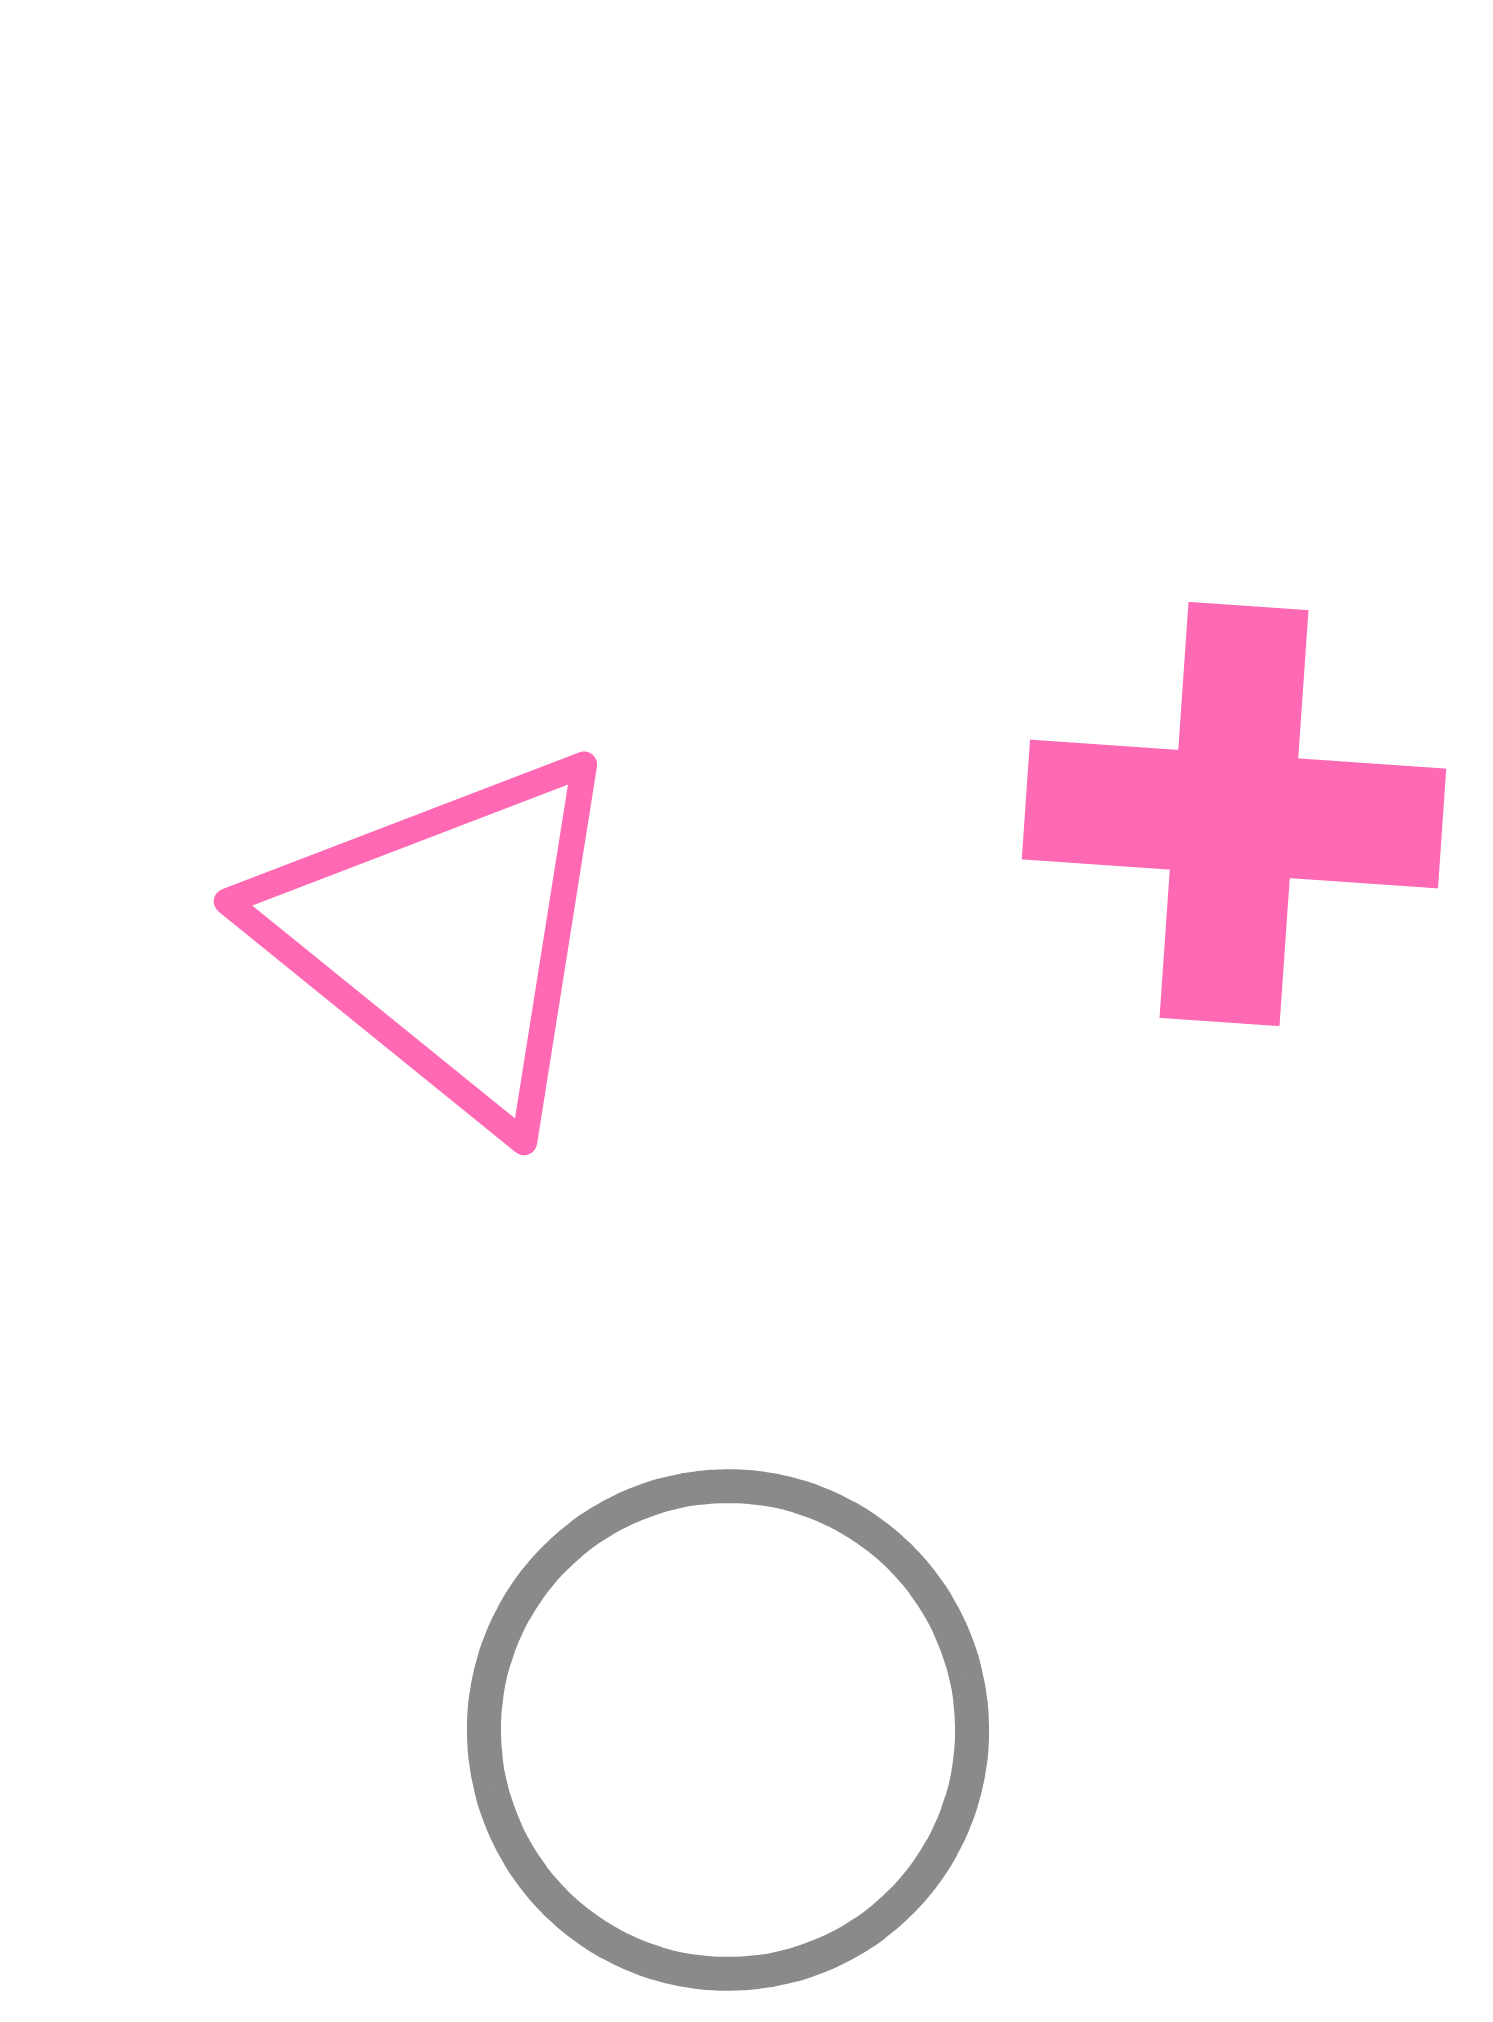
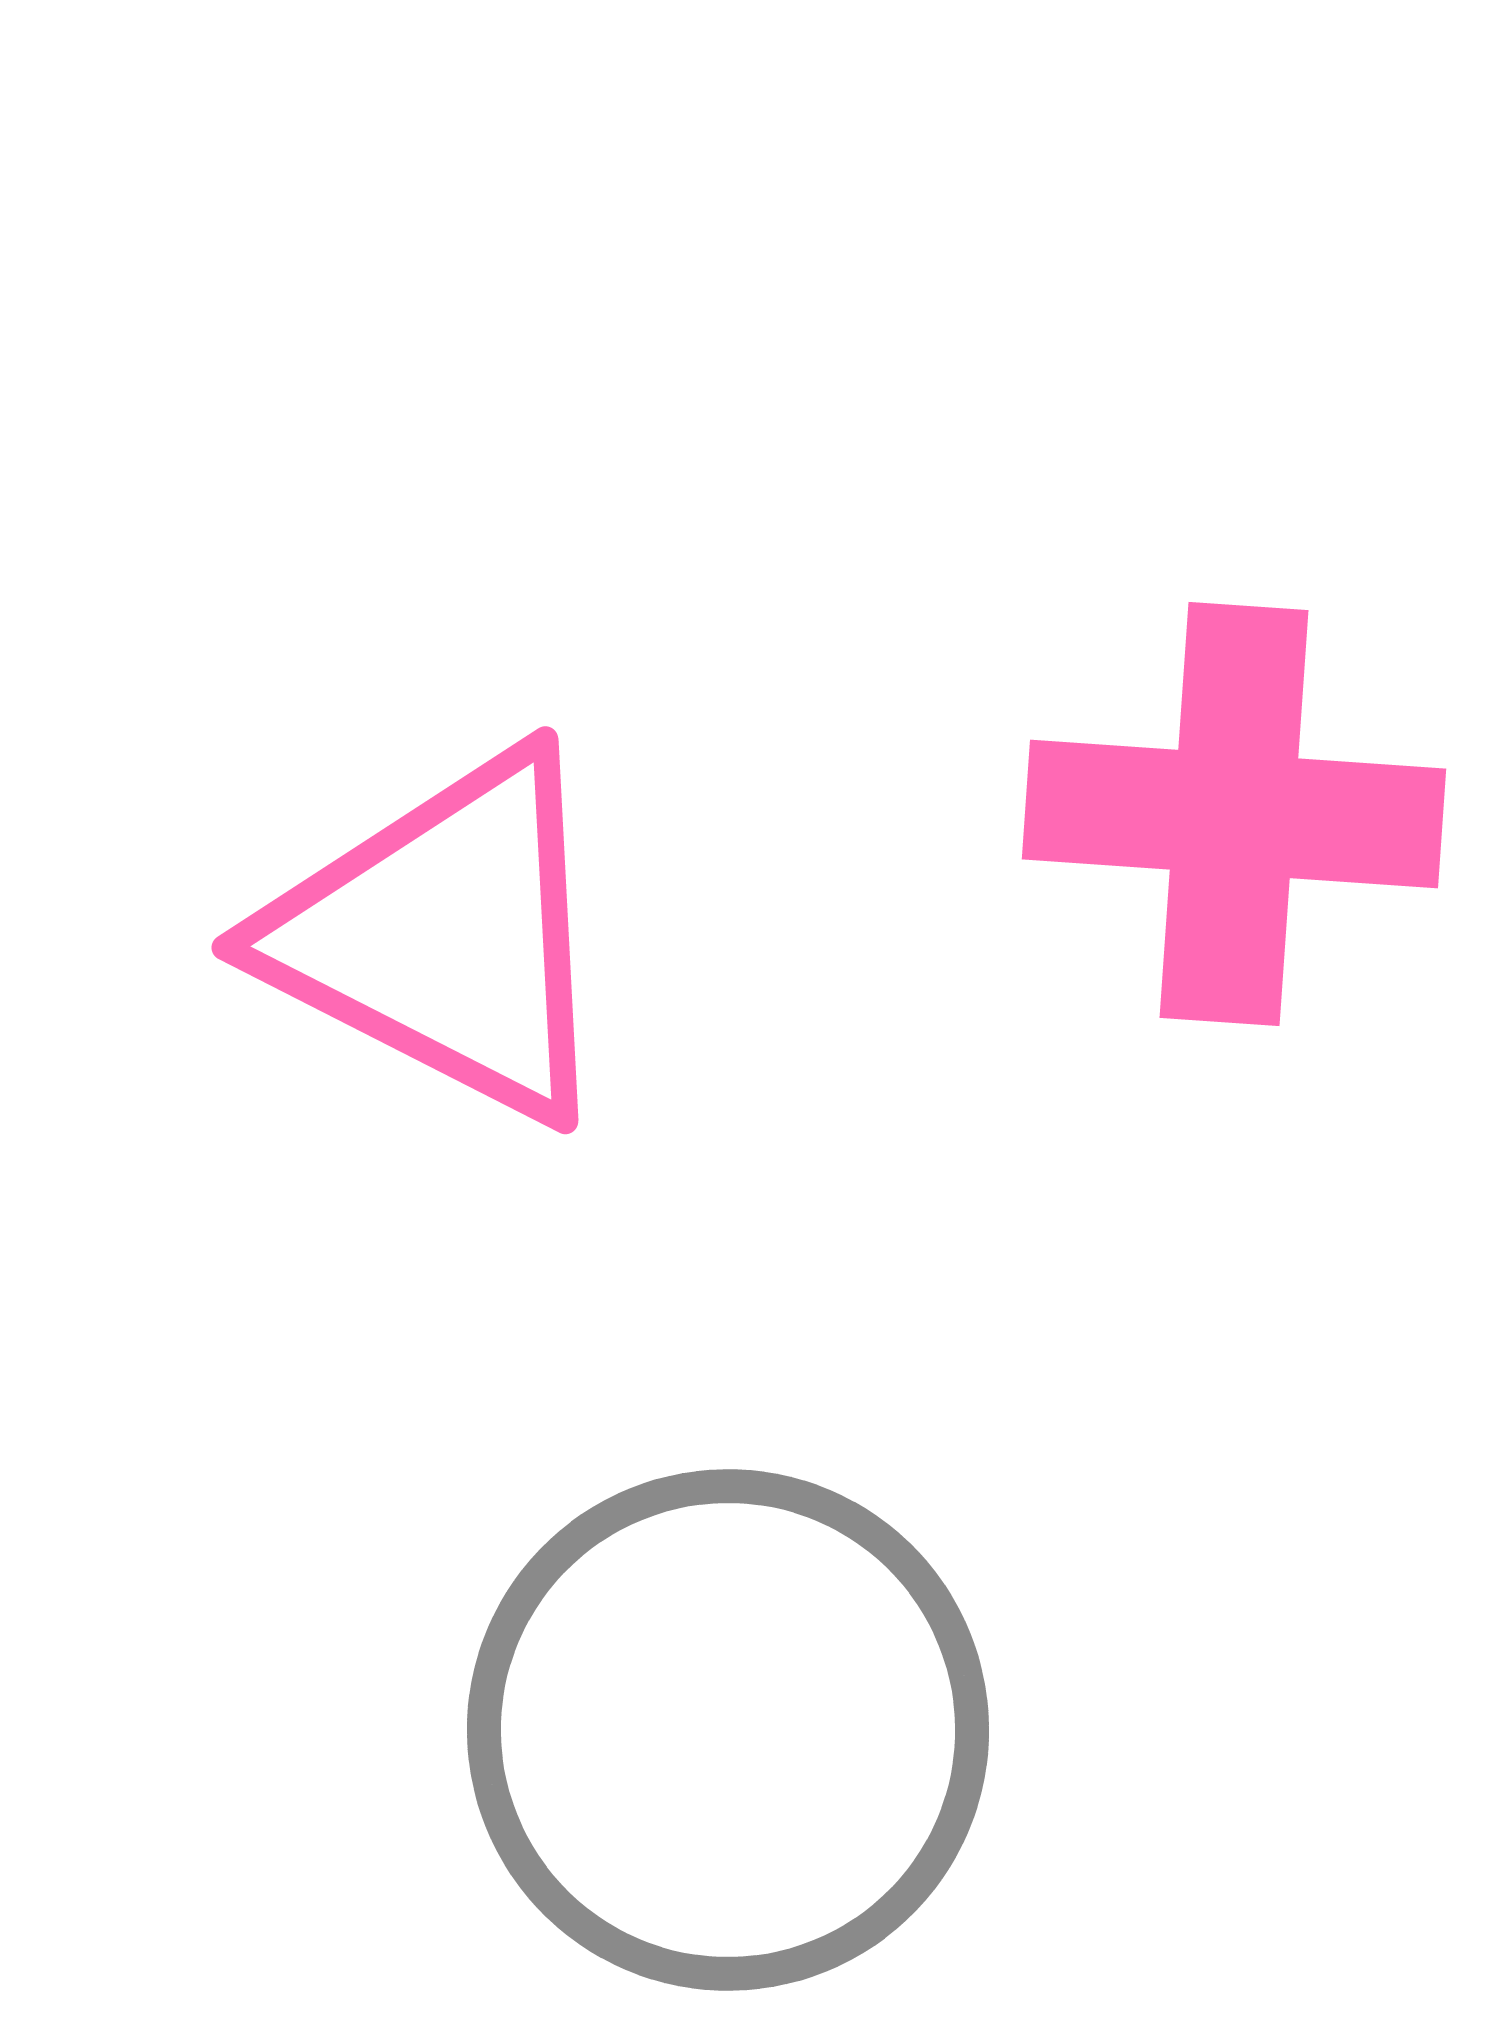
pink triangle: rotated 12 degrees counterclockwise
